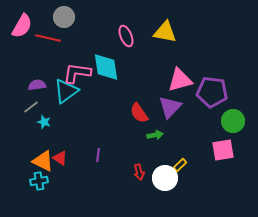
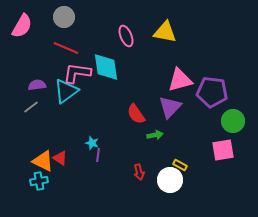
red line: moved 18 px right, 10 px down; rotated 10 degrees clockwise
red semicircle: moved 3 px left, 1 px down
cyan star: moved 48 px right, 21 px down
yellow rectangle: rotated 72 degrees clockwise
white circle: moved 5 px right, 2 px down
